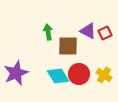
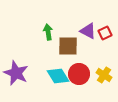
purple star: rotated 25 degrees counterclockwise
